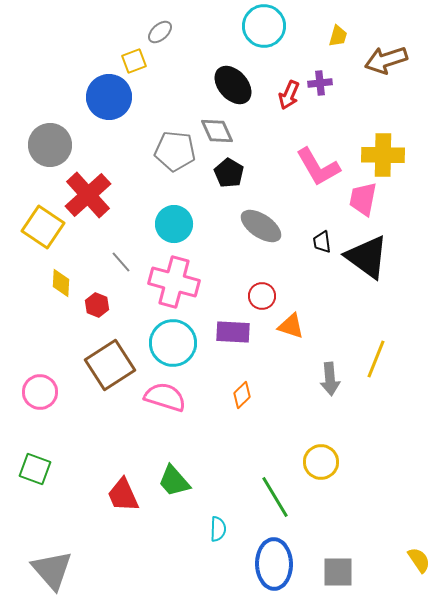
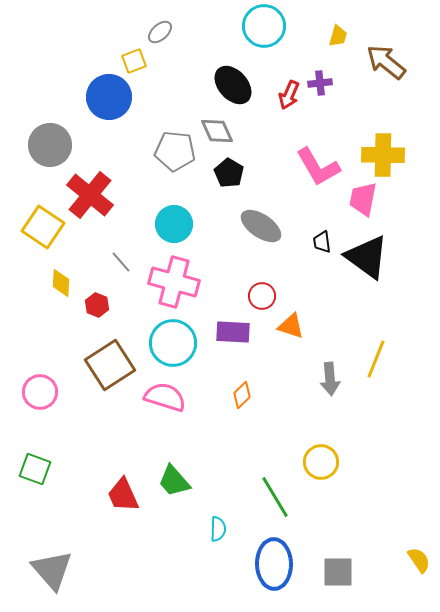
brown arrow at (386, 60): moved 2 px down; rotated 57 degrees clockwise
red cross at (88, 195): moved 2 px right; rotated 9 degrees counterclockwise
